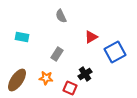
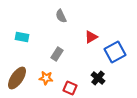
black cross: moved 13 px right, 4 px down; rotated 16 degrees counterclockwise
brown ellipse: moved 2 px up
